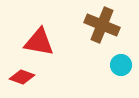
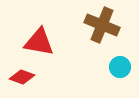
cyan circle: moved 1 px left, 2 px down
